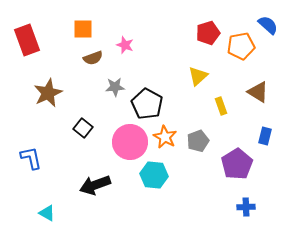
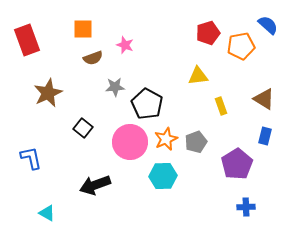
yellow triangle: rotated 35 degrees clockwise
brown triangle: moved 6 px right, 7 px down
orange star: moved 1 px right, 2 px down; rotated 20 degrees clockwise
gray pentagon: moved 2 px left, 1 px down
cyan hexagon: moved 9 px right, 1 px down; rotated 8 degrees counterclockwise
